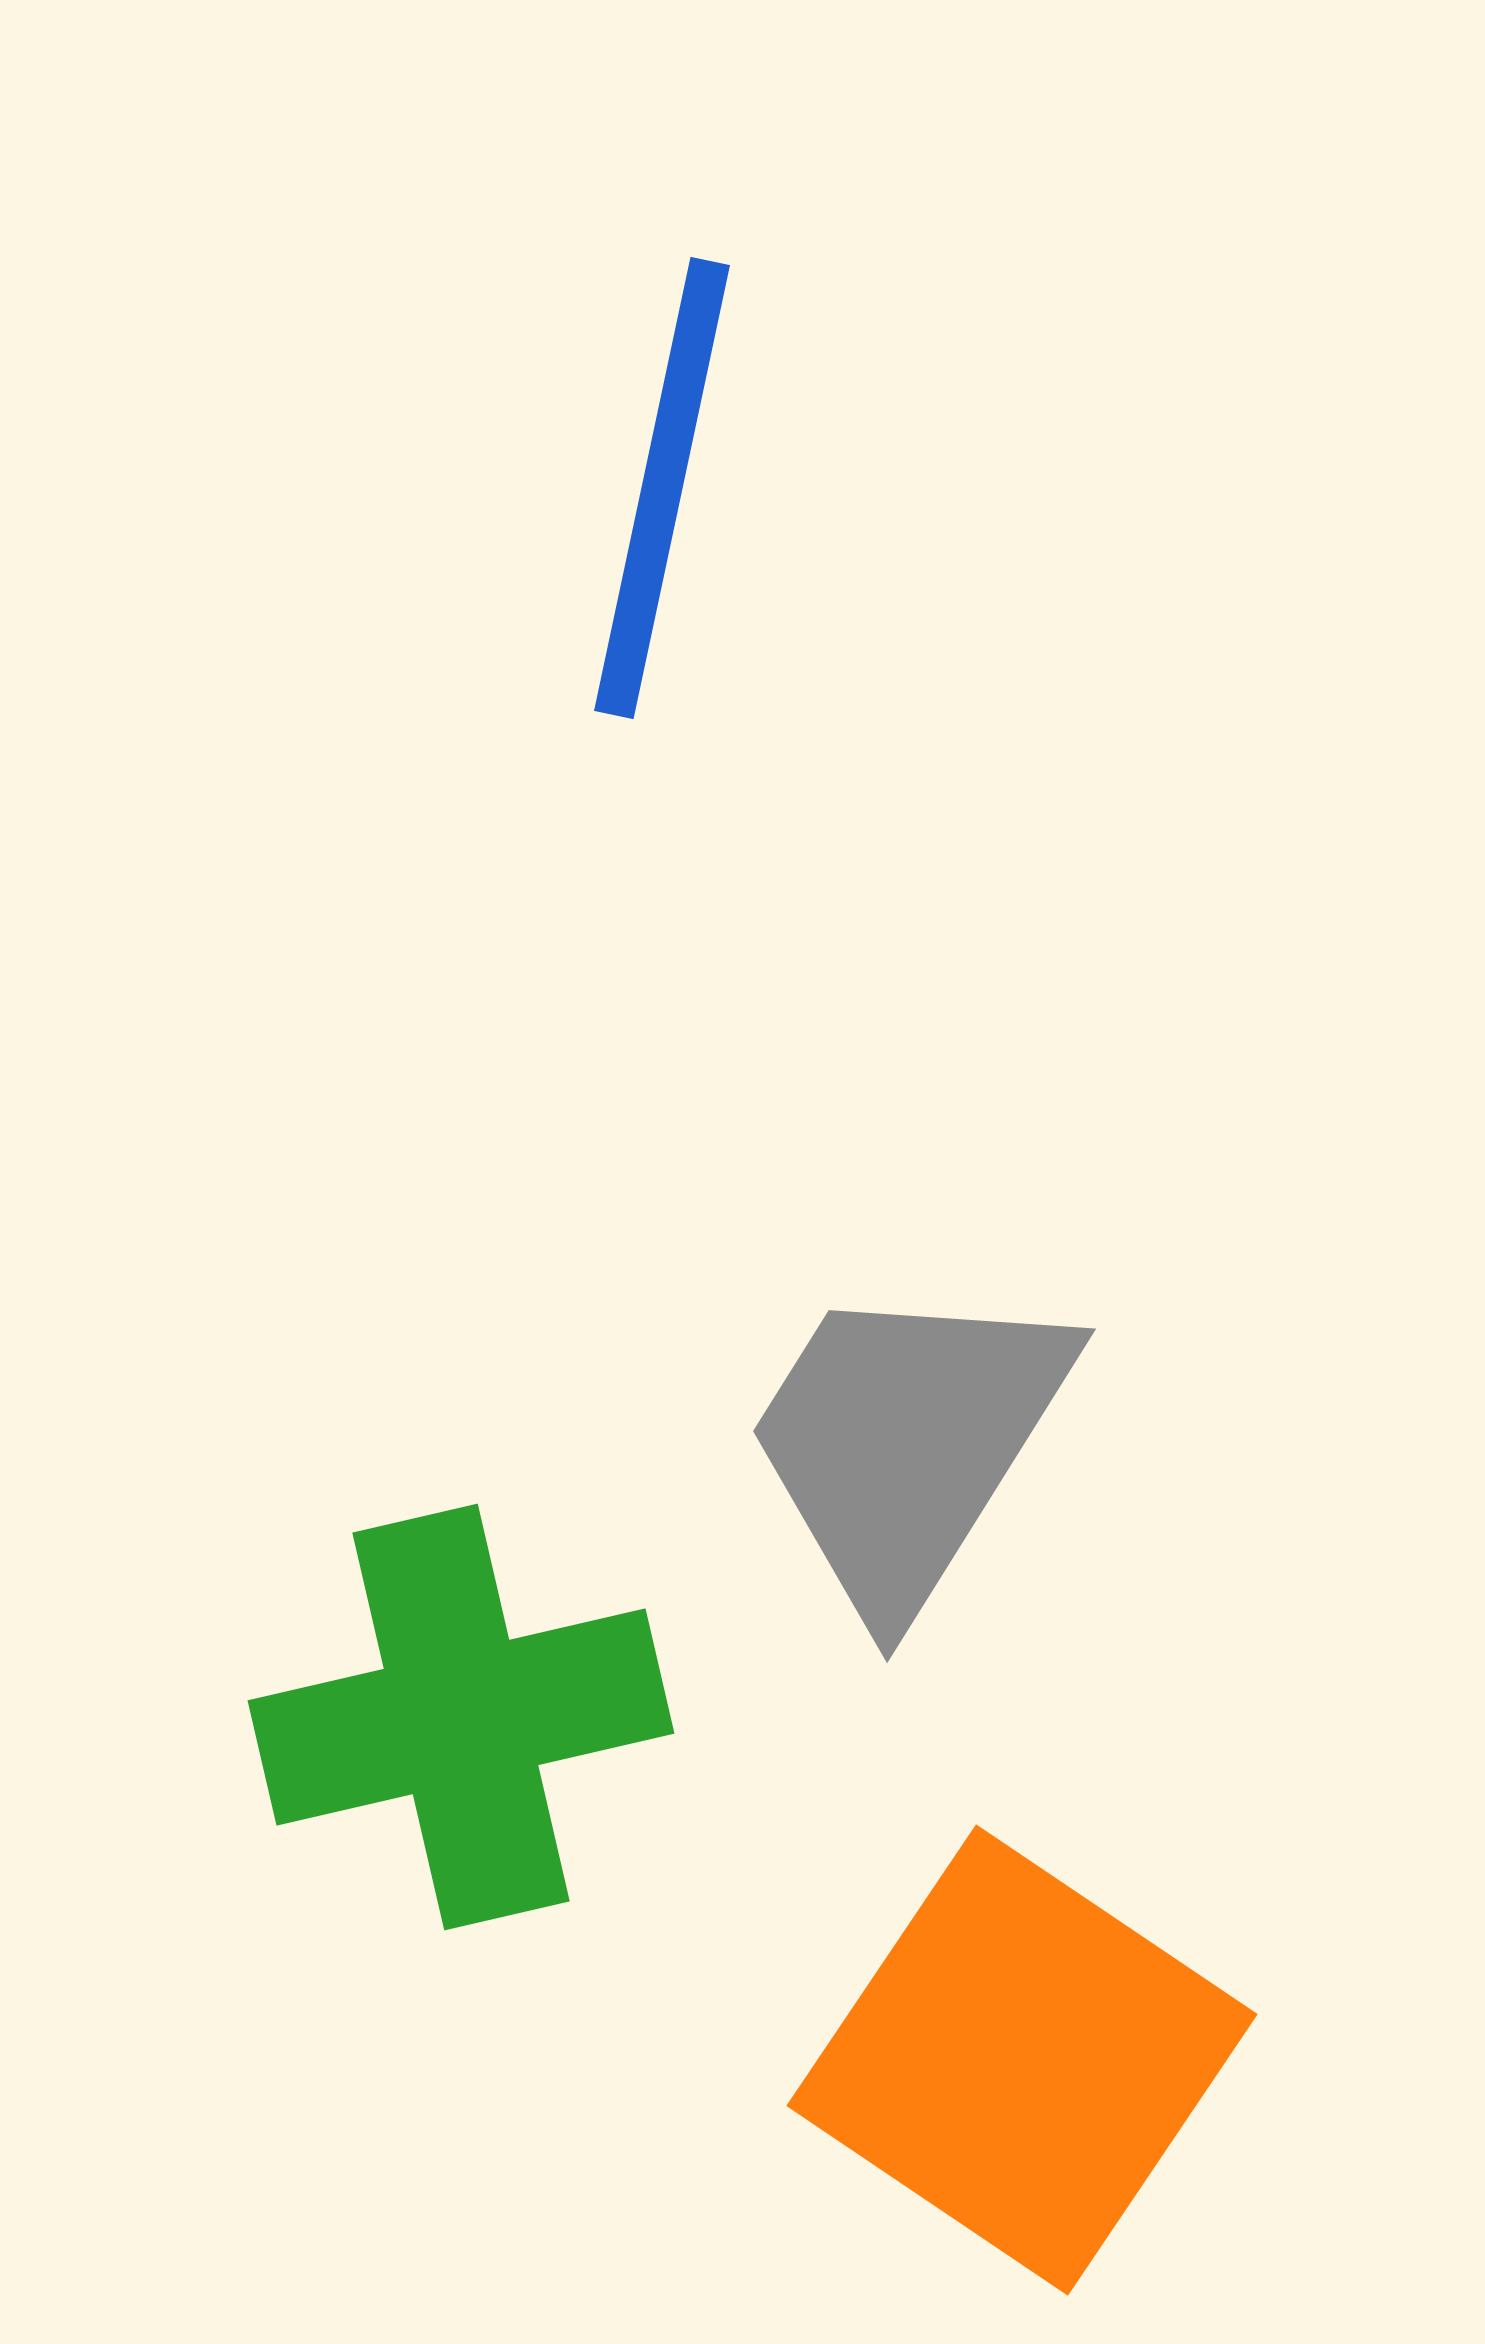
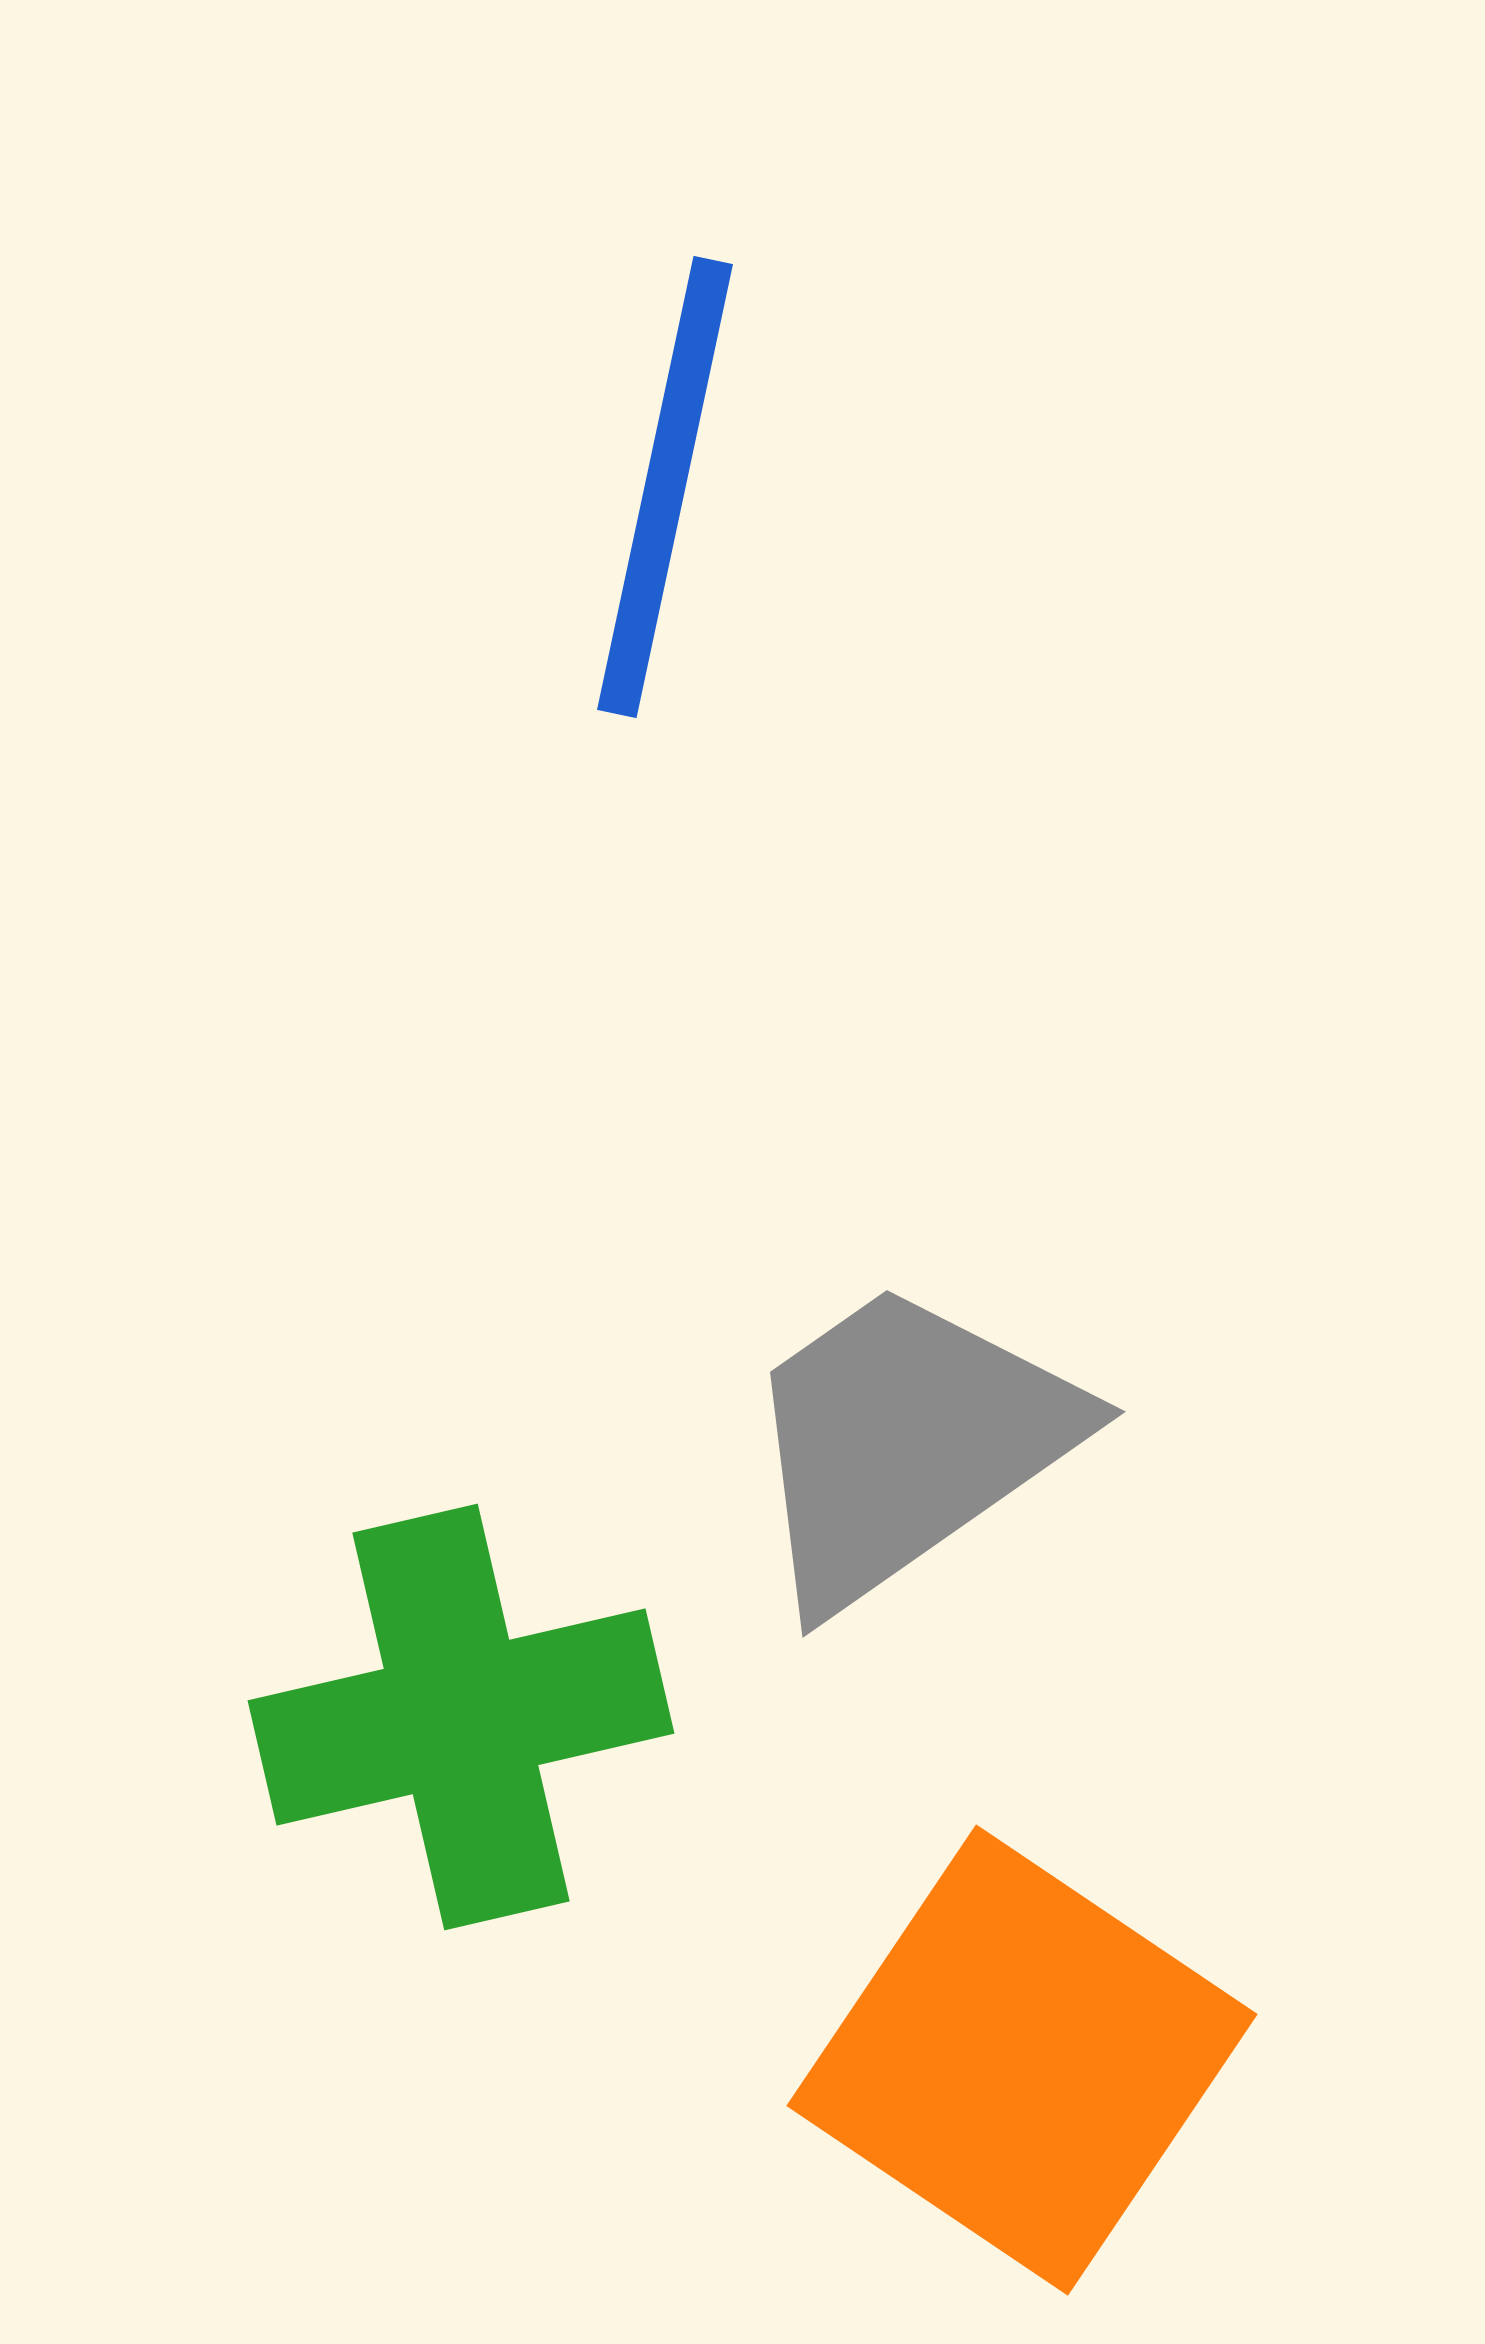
blue line: moved 3 px right, 1 px up
gray trapezoid: rotated 23 degrees clockwise
